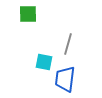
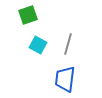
green square: moved 1 px down; rotated 18 degrees counterclockwise
cyan square: moved 6 px left, 17 px up; rotated 18 degrees clockwise
